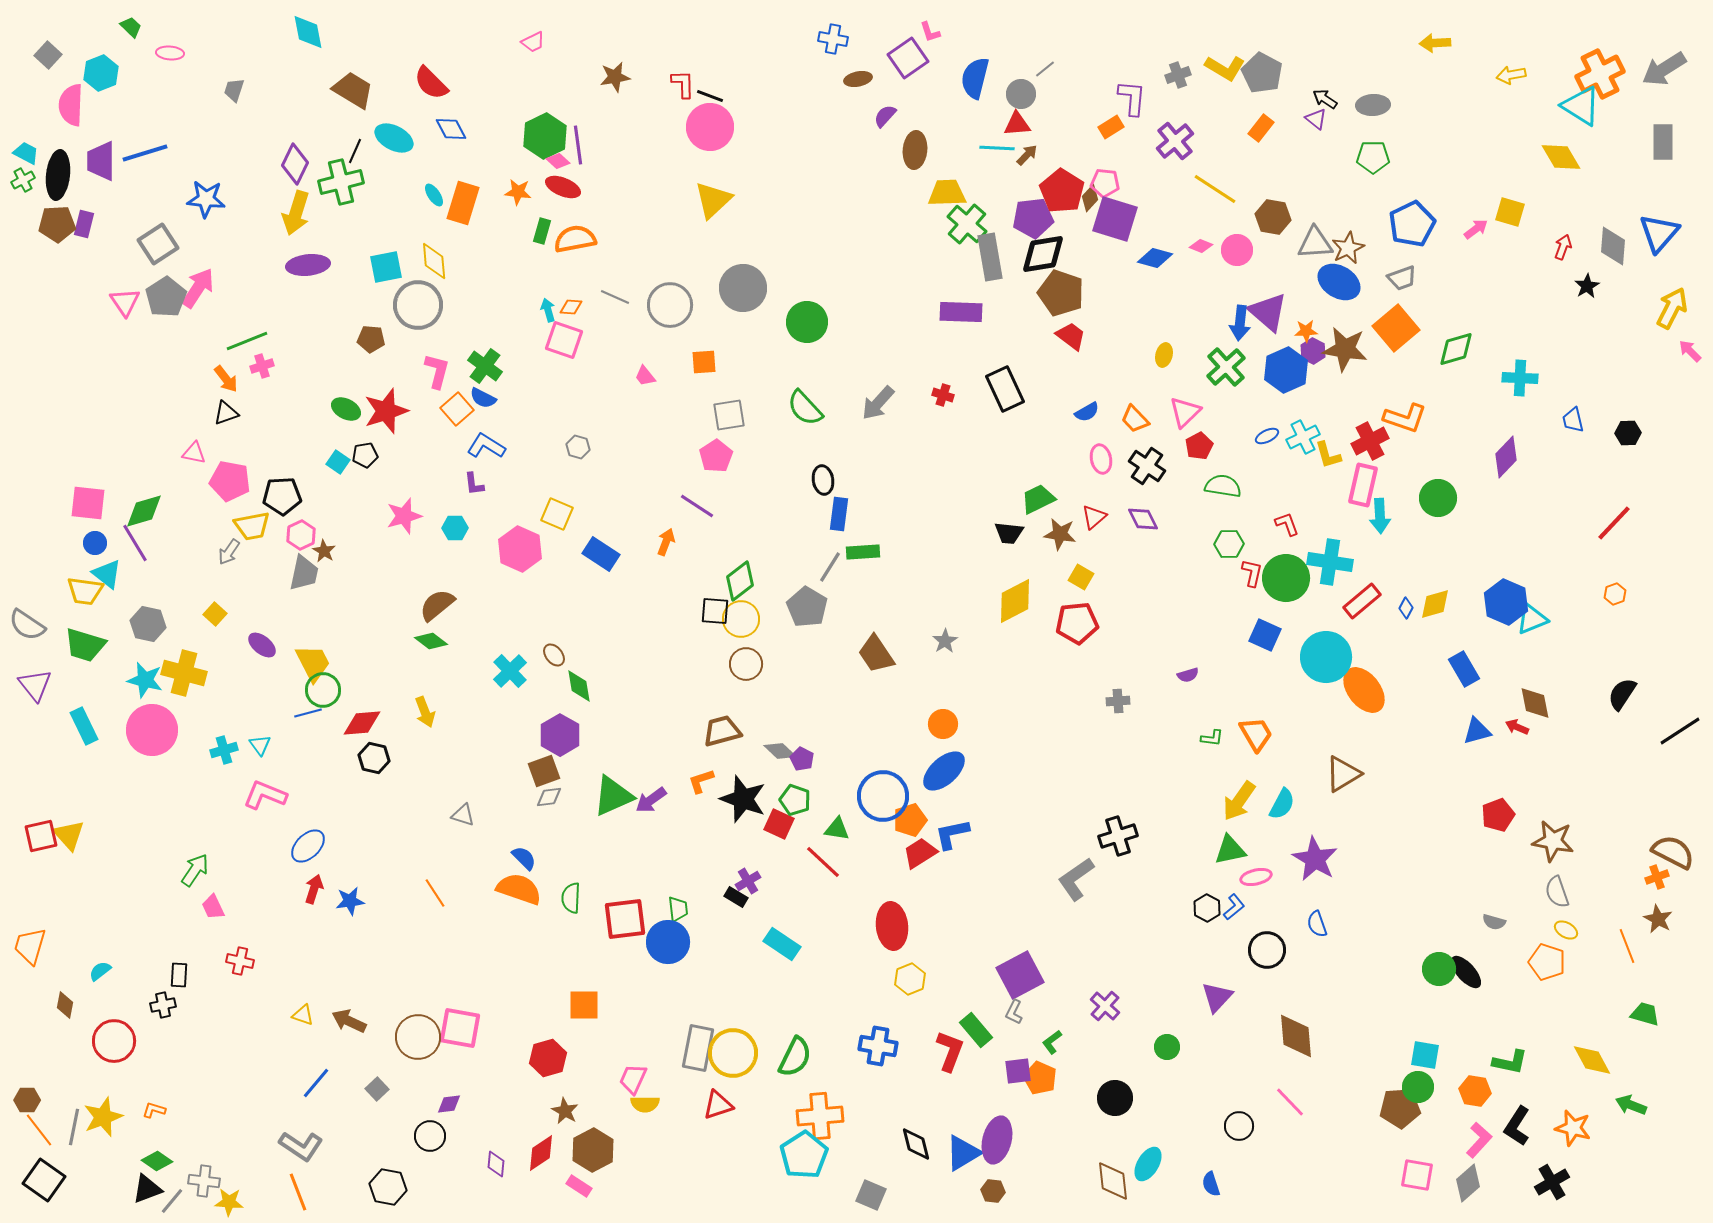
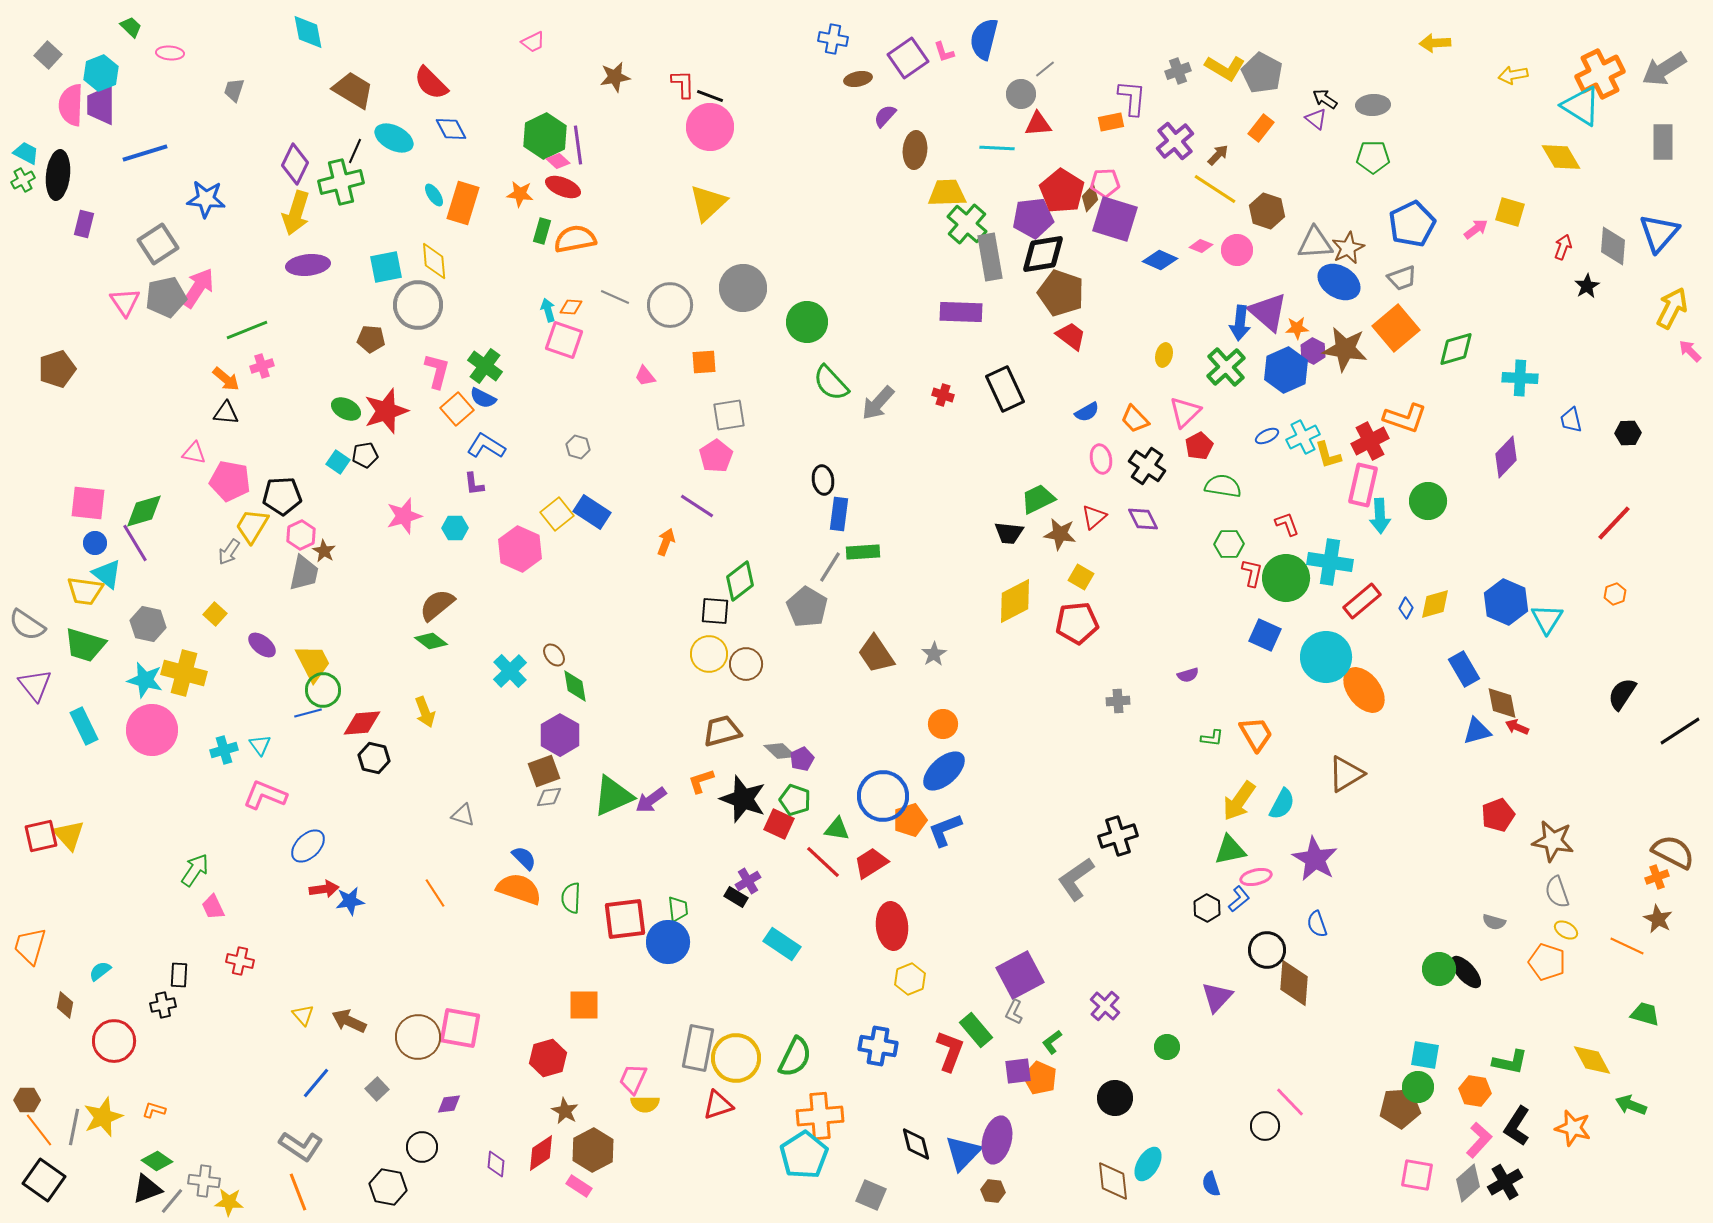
pink L-shape at (930, 32): moved 14 px right, 20 px down
gray cross at (1178, 75): moved 4 px up
yellow arrow at (1511, 75): moved 2 px right
blue semicircle at (975, 78): moved 9 px right, 39 px up
red triangle at (1017, 124): moved 21 px right
orange rectangle at (1111, 127): moved 5 px up; rotated 20 degrees clockwise
brown arrow at (1027, 155): moved 191 px right
purple trapezoid at (101, 161): moved 56 px up
pink pentagon at (1105, 183): rotated 8 degrees counterclockwise
orange star at (518, 192): moved 2 px right, 2 px down
yellow triangle at (713, 200): moved 5 px left, 3 px down
brown hexagon at (1273, 217): moved 6 px left, 6 px up; rotated 8 degrees clockwise
brown pentagon at (57, 224): moved 145 px down; rotated 15 degrees counterclockwise
blue diamond at (1155, 258): moved 5 px right, 2 px down; rotated 8 degrees clockwise
gray pentagon at (166, 297): rotated 21 degrees clockwise
orange star at (1306, 331): moved 9 px left, 3 px up
green line at (247, 341): moved 11 px up
orange arrow at (226, 379): rotated 12 degrees counterclockwise
green semicircle at (805, 408): moved 26 px right, 25 px up
black triangle at (226, 413): rotated 24 degrees clockwise
blue trapezoid at (1573, 420): moved 2 px left
green circle at (1438, 498): moved 10 px left, 3 px down
yellow square at (557, 514): rotated 28 degrees clockwise
yellow trapezoid at (252, 526): rotated 132 degrees clockwise
blue rectangle at (601, 554): moved 9 px left, 42 px up
yellow circle at (741, 619): moved 32 px left, 35 px down
cyan triangle at (1532, 619): moved 15 px right; rotated 36 degrees counterclockwise
gray star at (945, 641): moved 11 px left, 13 px down
green diamond at (579, 686): moved 4 px left
brown diamond at (1535, 703): moved 33 px left
purple pentagon at (802, 759): rotated 20 degrees clockwise
brown triangle at (1343, 774): moved 3 px right
blue L-shape at (952, 834): moved 7 px left, 4 px up; rotated 9 degrees counterclockwise
red trapezoid at (920, 853): moved 49 px left, 10 px down
red arrow at (314, 889): moved 10 px right; rotated 64 degrees clockwise
blue L-shape at (1234, 907): moved 5 px right, 8 px up
orange line at (1627, 946): rotated 44 degrees counterclockwise
yellow triangle at (303, 1015): rotated 30 degrees clockwise
brown diamond at (1296, 1036): moved 2 px left, 53 px up; rotated 9 degrees clockwise
yellow circle at (733, 1053): moved 3 px right, 5 px down
black circle at (1239, 1126): moved 26 px right
black circle at (430, 1136): moved 8 px left, 11 px down
blue triangle at (963, 1153): rotated 15 degrees counterclockwise
black cross at (1552, 1182): moved 47 px left
